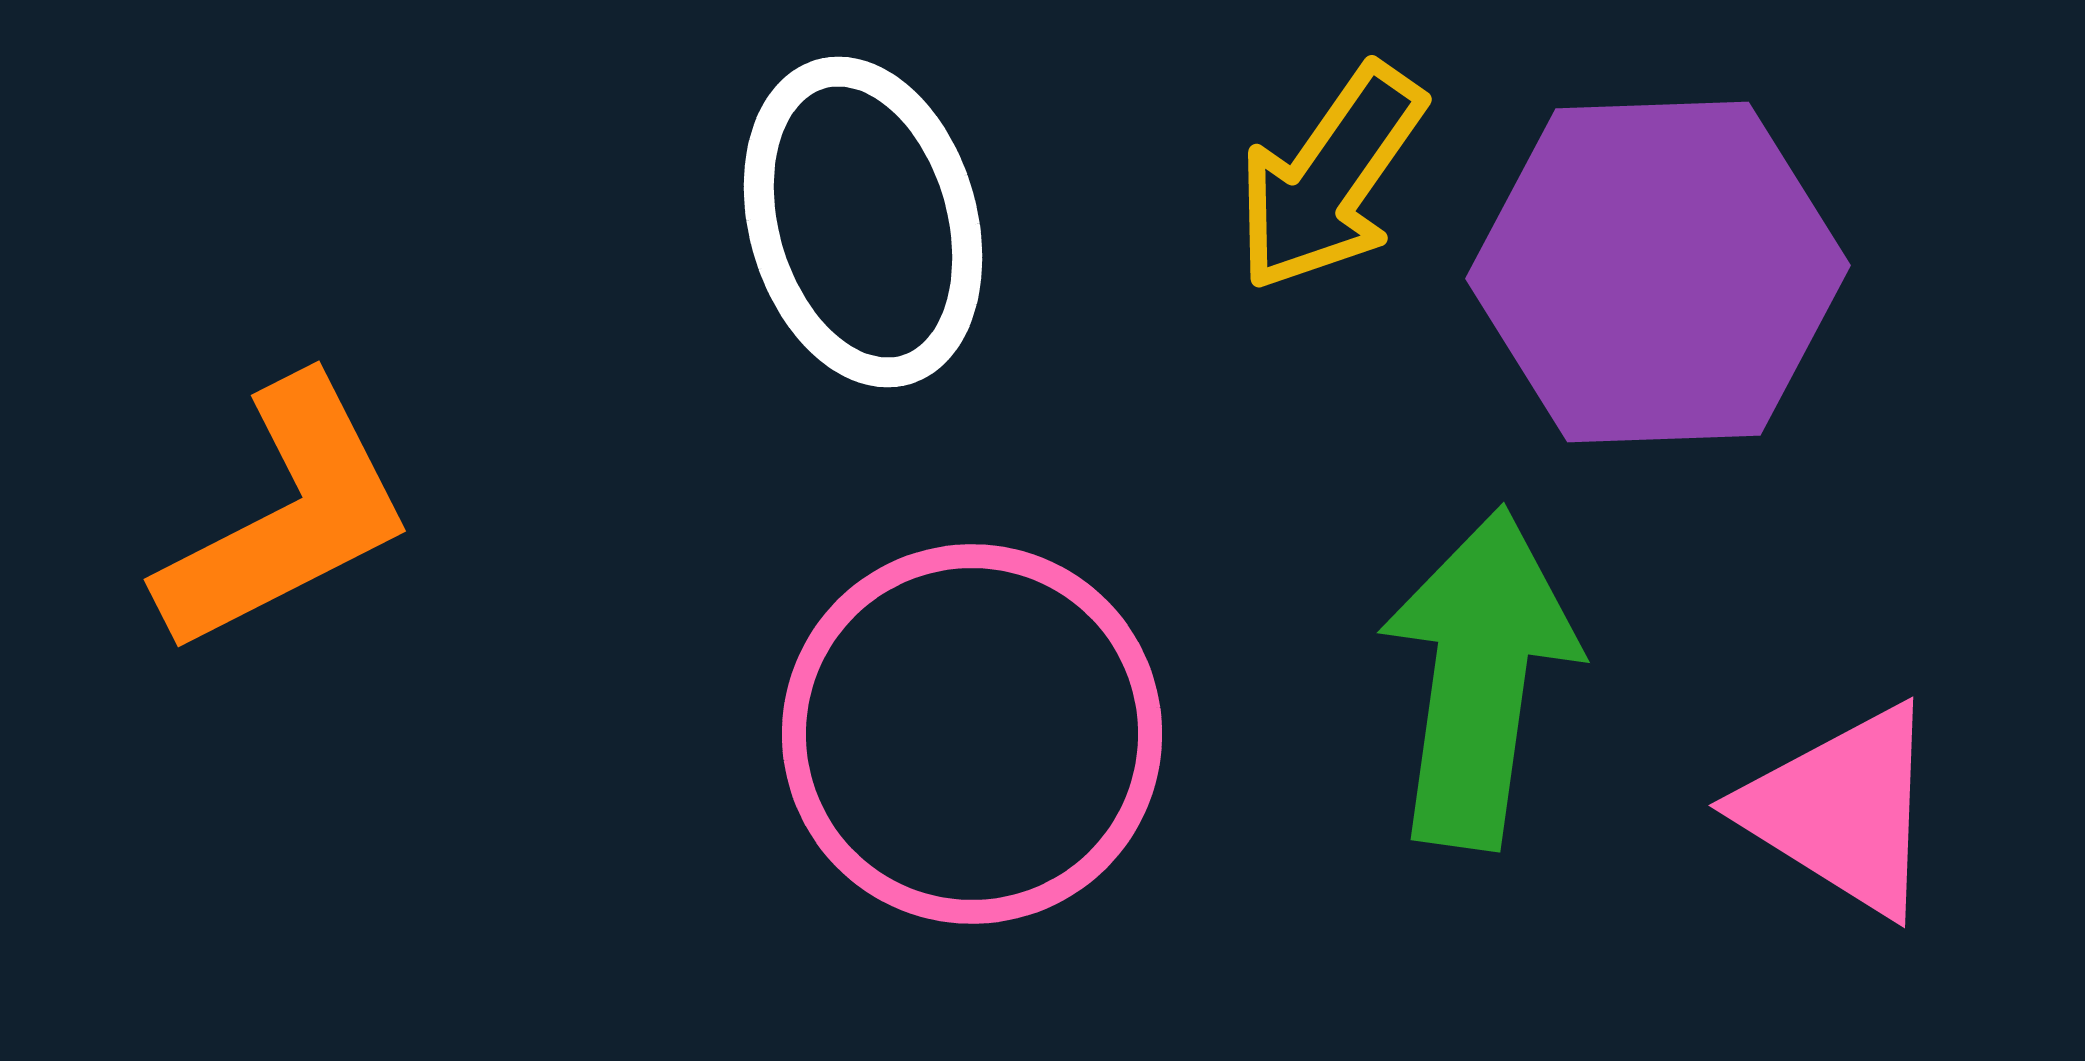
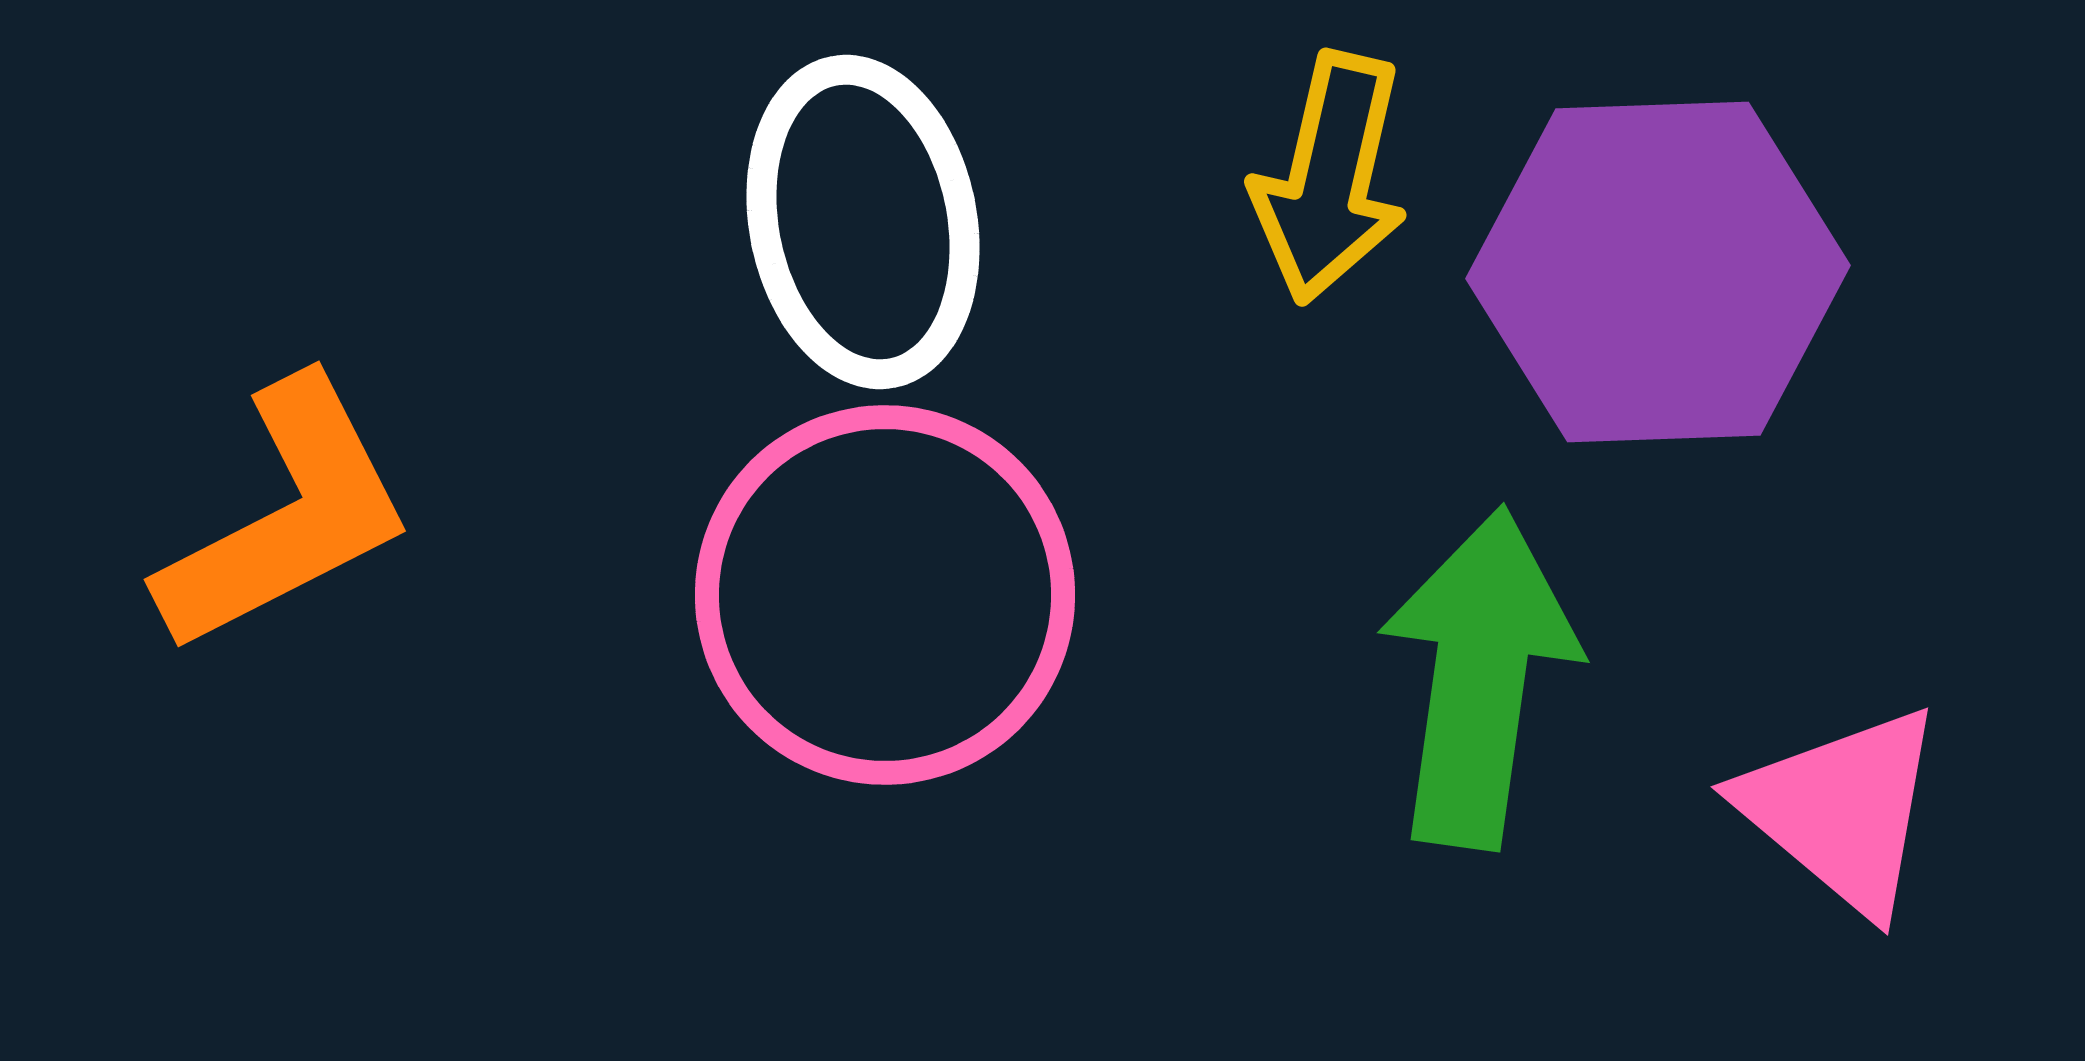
yellow arrow: rotated 22 degrees counterclockwise
white ellipse: rotated 5 degrees clockwise
pink circle: moved 87 px left, 139 px up
pink triangle: rotated 8 degrees clockwise
